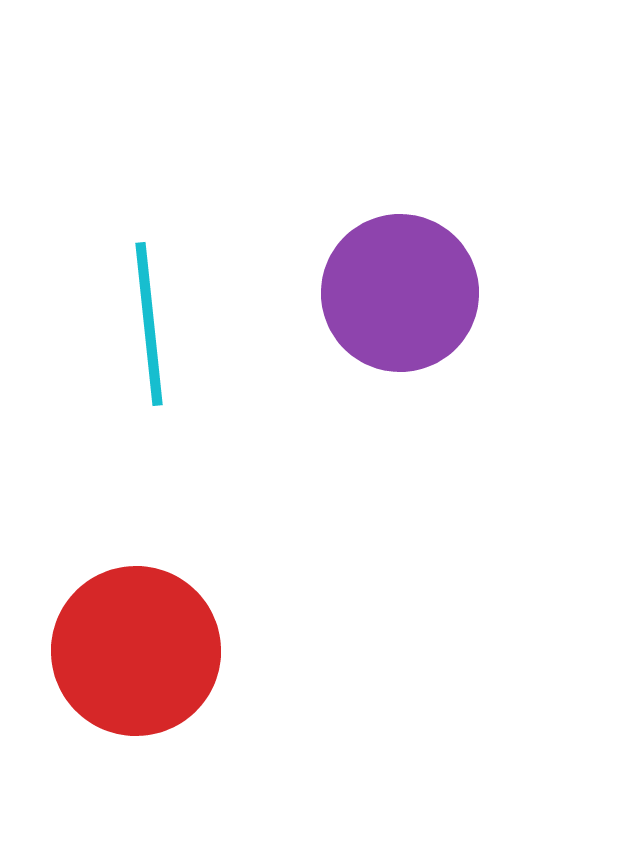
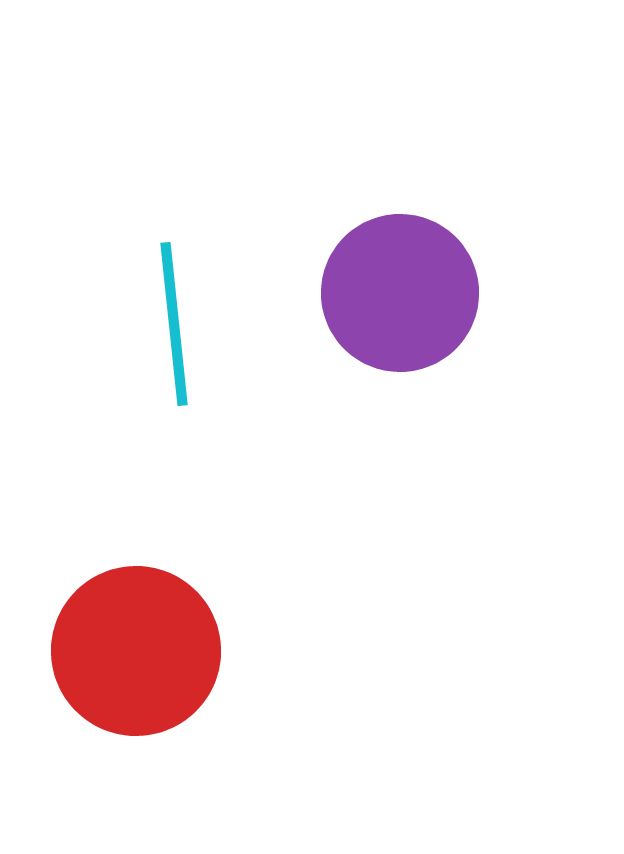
cyan line: moved 25 px right
